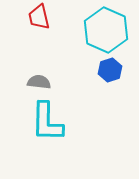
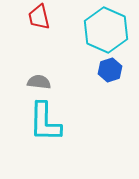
cyan L-shape: moved 2 px left
